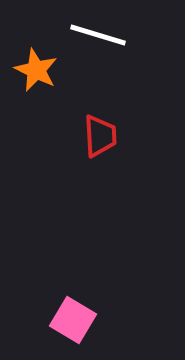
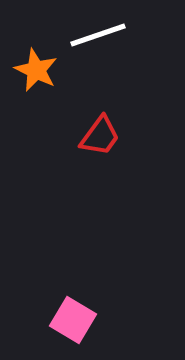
white line: rotated 36 degrees counterclockwise
red trapezoid: rotated 39 degrees clockwise
